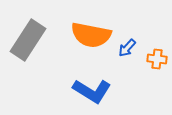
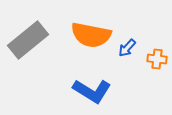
gray rectangle: rotated 18 degrees clockwise
